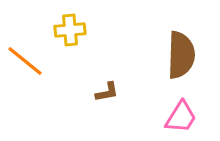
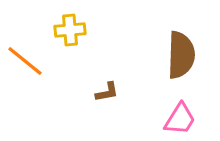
pink trapezoid: moved 1 px left, 2 px down
